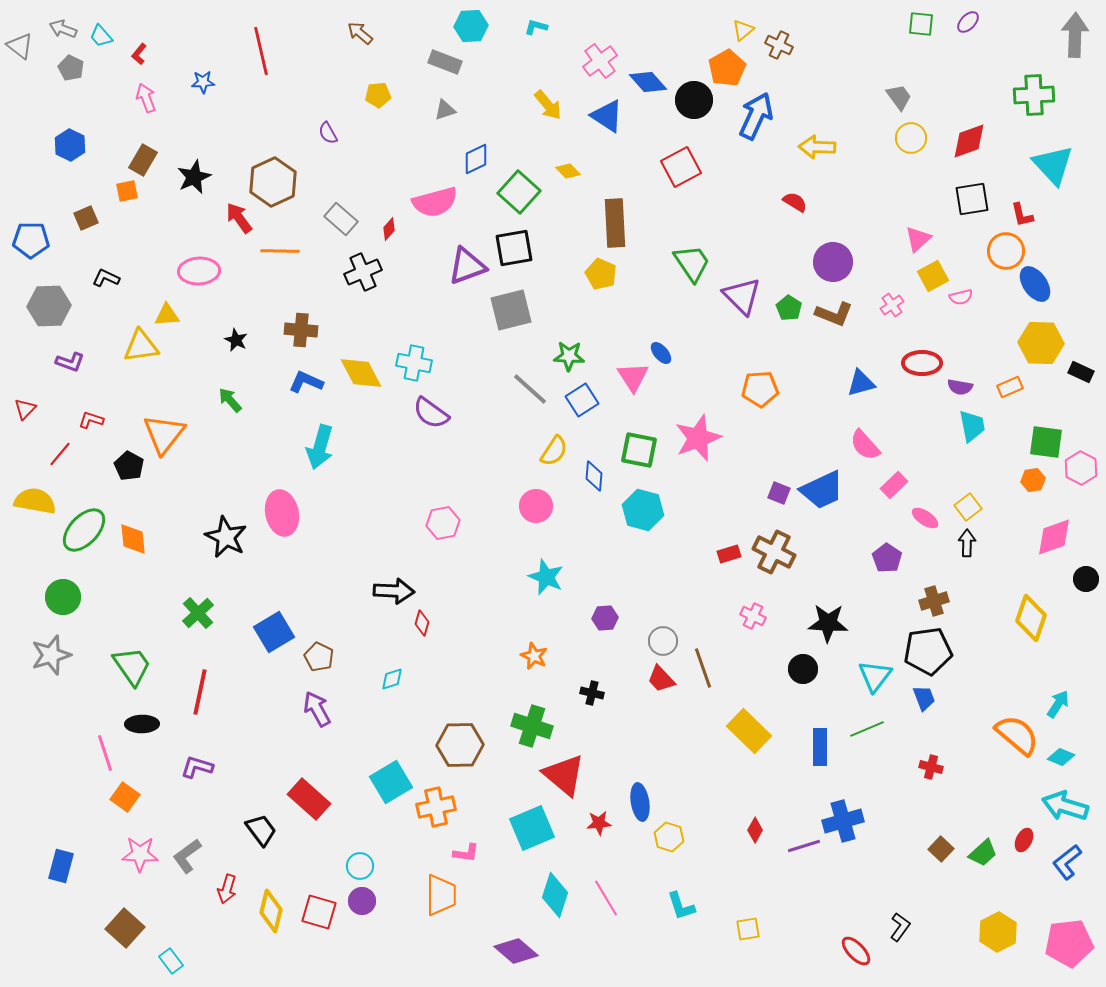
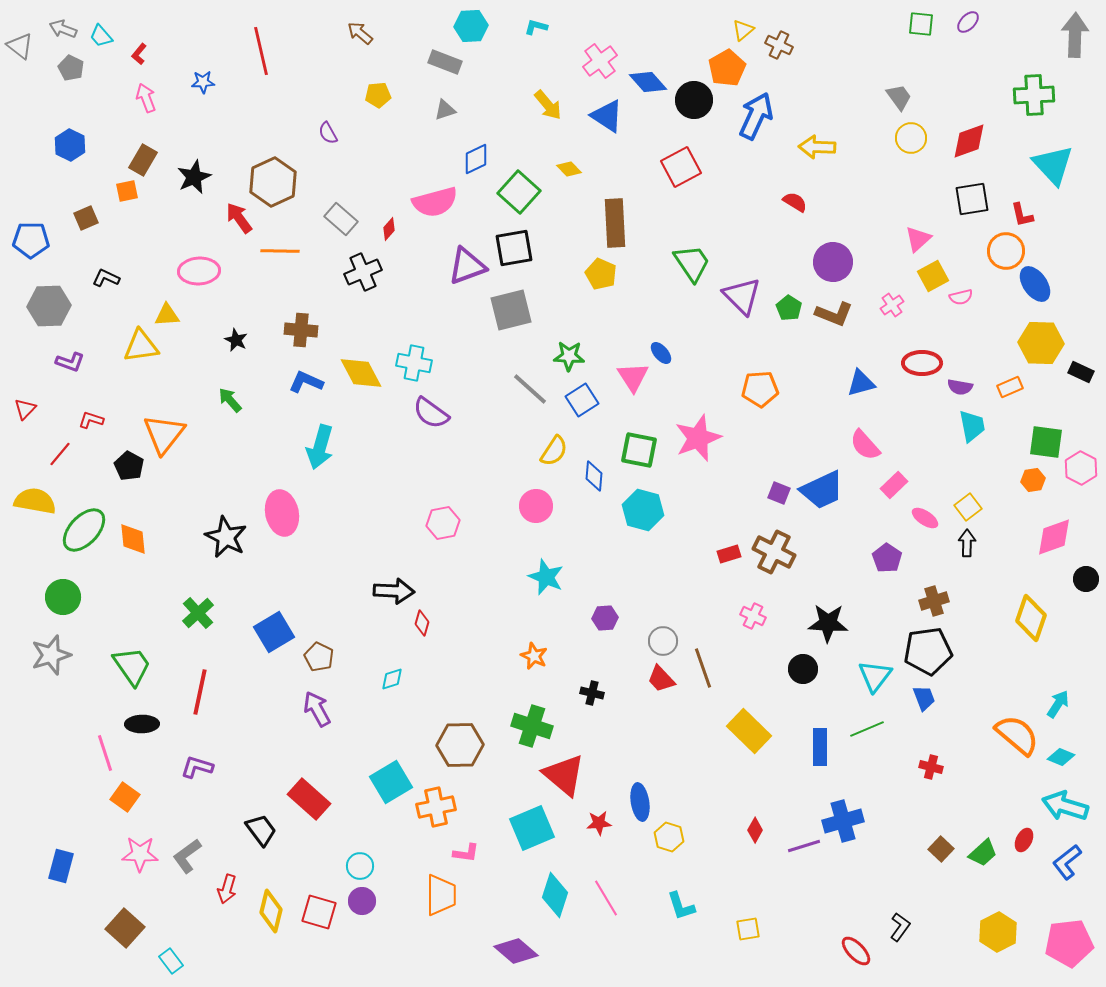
yellow diamond at (568, 171): moved 1 px right, 2 px up
